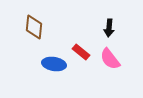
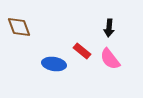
brown diamond: moved 15 px left; rotated 25 degrees counterclockwise
red rectangle: moved 1 px right, 1 px up
